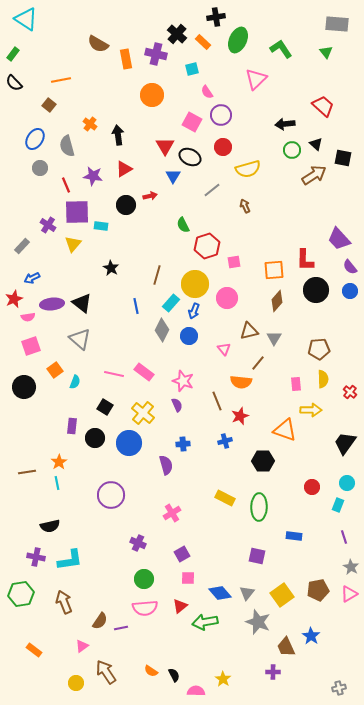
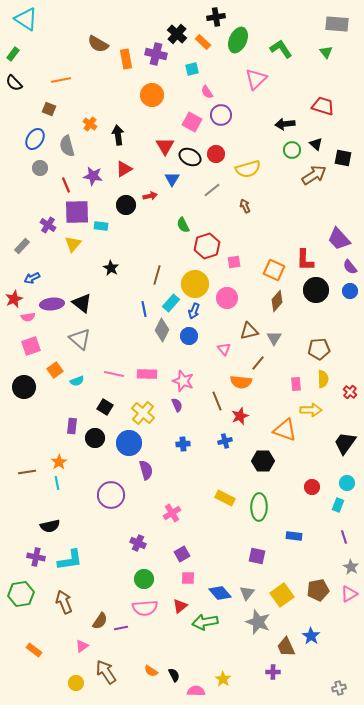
brown square at (49, 105): moved 4 px down; rotated 16 degrees counterclockwise
red trapezoid at (323, 106): rotated 25 degrees counterclockwise
red circle at (223, 147): moved 7 px left, 7 px down
blue triangle at (173, 176): moved 1 px left, 3 px down
orange square at (274, 270): rotated 30 degrees clockwise
blue line at (136, 306): moved 8 px right, 3 px down
pink rectangle at (144, 372): moved 3 px right, 2 px down; rotated 36 degrees counterclockwise
cyan semicircle at (75, 382): moved 2 px right, 1 px up; rotated 48 degrees clockwise
purple semicircle at (166, 465): moved 20 px left, 5 px down
